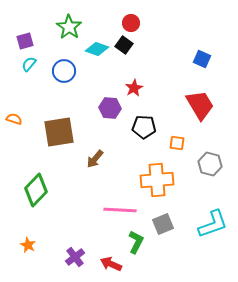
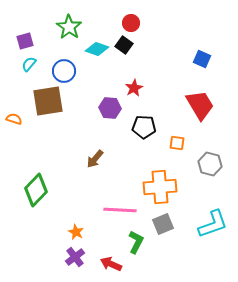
brown square: moved 11 px left, 31 px up
orange cross: moved 3 px right, 7 px down
orange star: moved 48 px right, 13 px up
